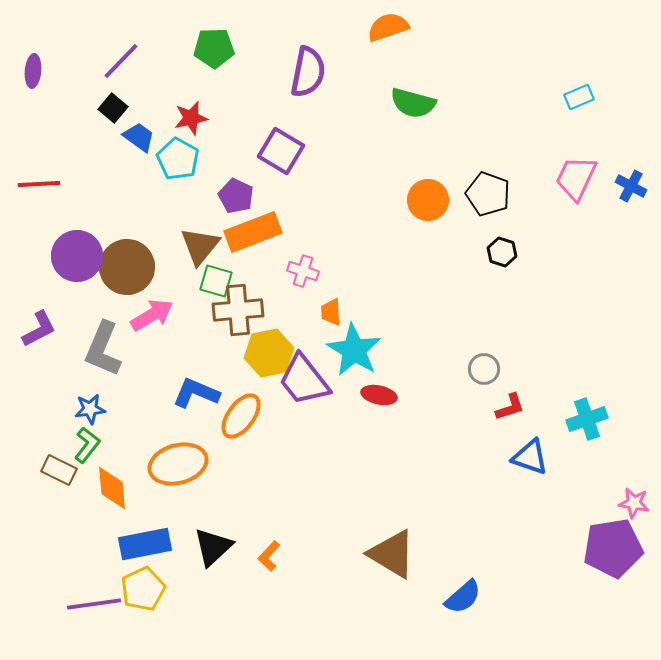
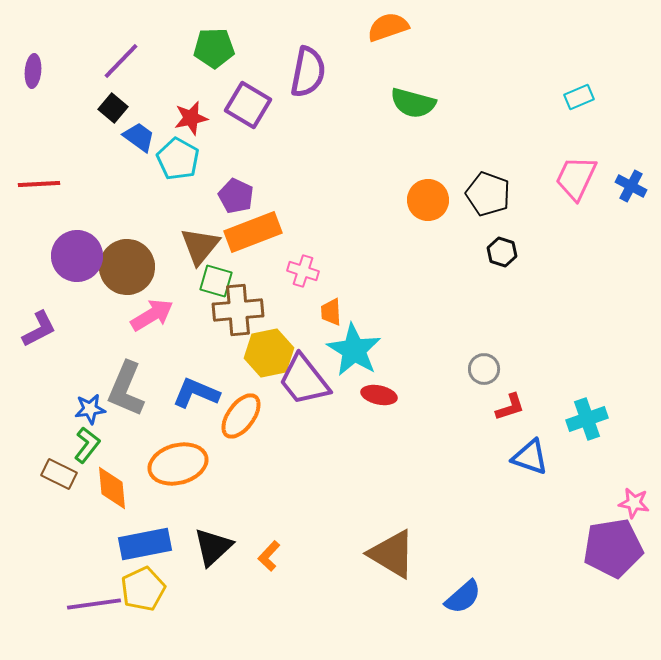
purple square at (281, 151): moved 33 px left, 46 px up
gray L-shape at (103, 349): moved 23 px right, 40 px down
brown rectangle at (59, 470): moved 4 px down
